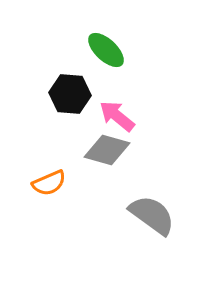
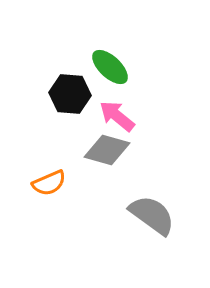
green ellipse: moved 4 px right, 17 px down
